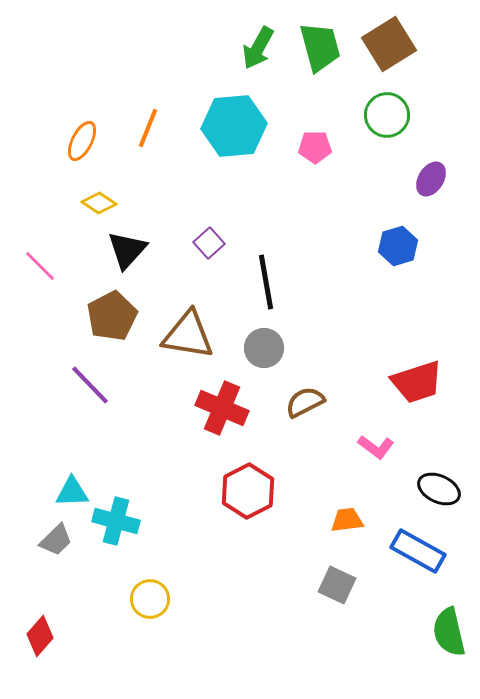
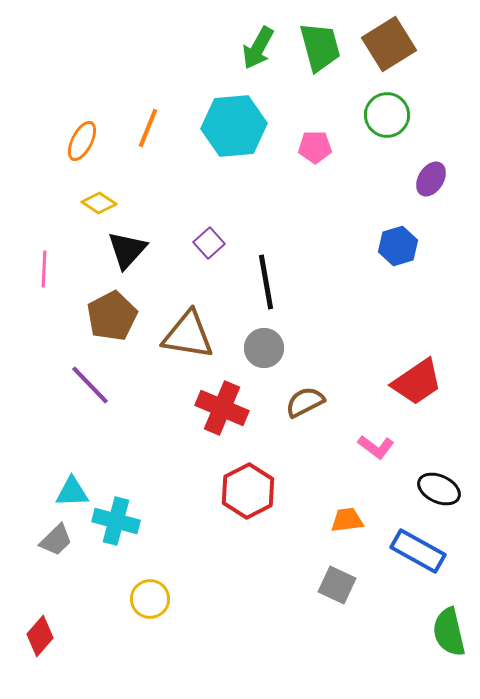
pink line: moved 4 px right, 3 px down; rotated 48 degrees clockwise
red trapezoid: rotated 16 degrees counterclockwise
